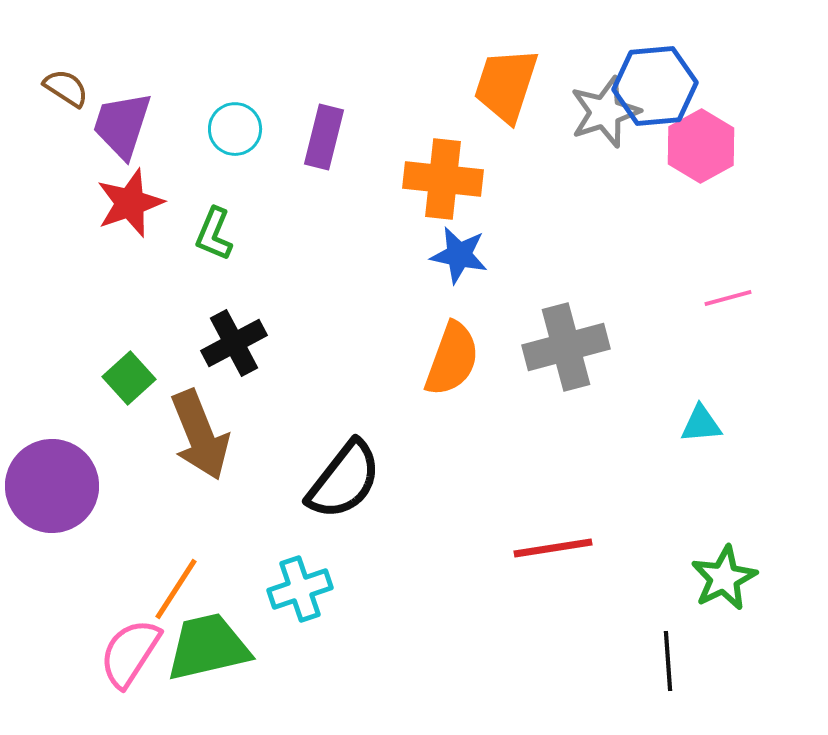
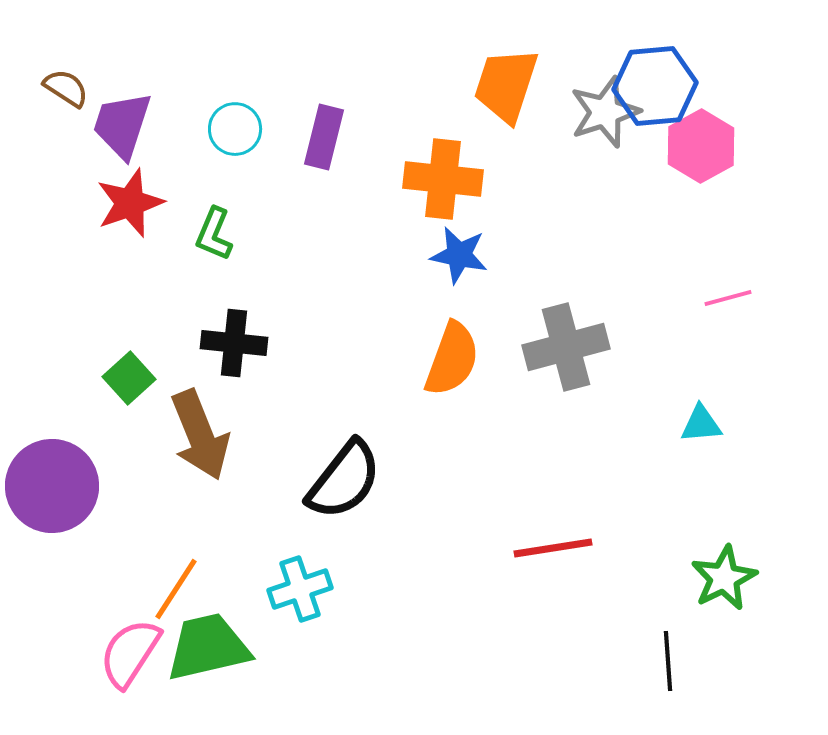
black cross: rotated 34 degrees clockwise
